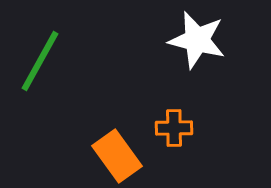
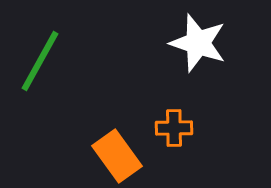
white star: moved 1 px right, 3 px down; rotated 4 degrees clockwise
